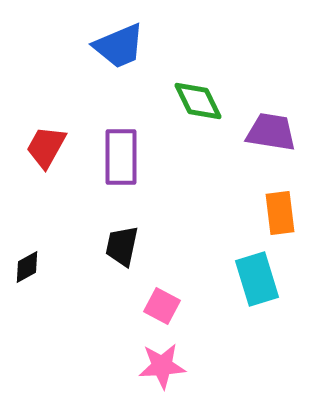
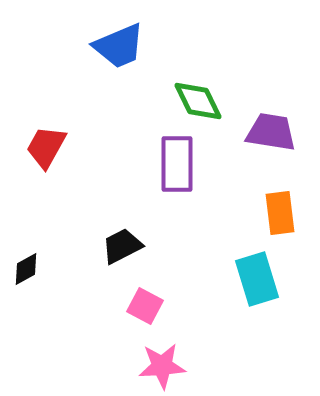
purple rectangle: moved 56 px right, 7 px down
black trapezoid: rotated 51 degrees clockwise
black diamond: moved 1 px left, 2 px down
pink square: moved 17 px left
